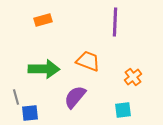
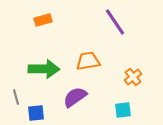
purple line: rotated 36 degrees counterclockwise
orange trapezoid: rotated 30 degrees counterclockwise
purple semicircle: rotated 15 degrees clockwise
blue square: moved 6 px right
